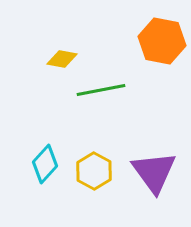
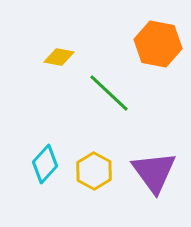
orange hexagon: moved 4 px left, 3 px down
yellow diamond: moved 3 px left, 2 px up
green line: moved 8 px right, 3 px down; rotated 54 degrees clockwise
